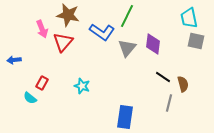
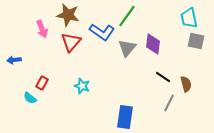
green line: rotated 10 degrees clockwise
red triangle: moved 8 px right
brown semicircle: moved 3 px right
gray line: rotated 12 degrees clockwise
